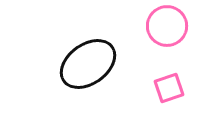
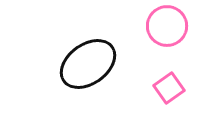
pink square: rotated 16 degrees counterclockwise
